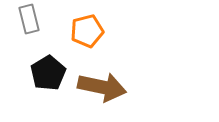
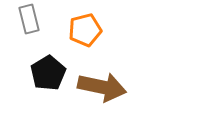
orange pentagon: moved 2 px left, 1 px up
